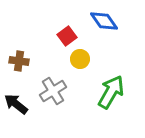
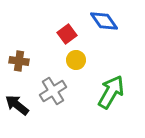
red square: moved 2 px up
yellow circle: moved 4 px left, 1 px down
black arrow: moved 1 px right, 1 px down
